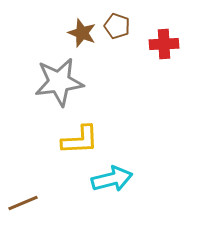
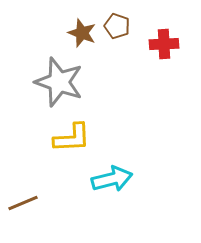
gray star: rotated 27 degrees clockwise
yellow L-shape: moved 8 px left, 2 px up
